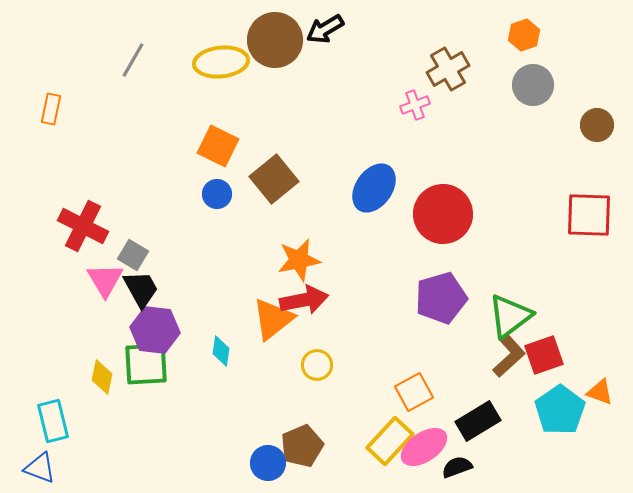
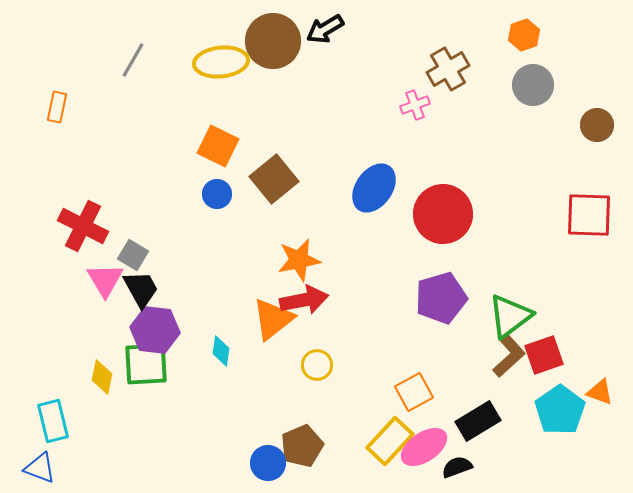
brown circle at (275, 40): moved 2 px left, 1 px down
orange rectangle at (51, 109): moved 6 px right, 2 px up
